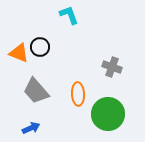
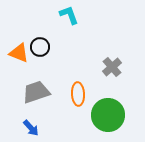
gray cross: rotated 30 degrees clockwise
gray trapezoid: moved 1 px down; rotated 112 degrees clockwise
green circle: moved 1 px down
blue arrow: rotated 72 degrees clockwise
